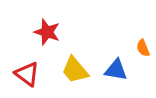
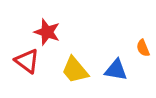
red triangle: moved 13 px up
